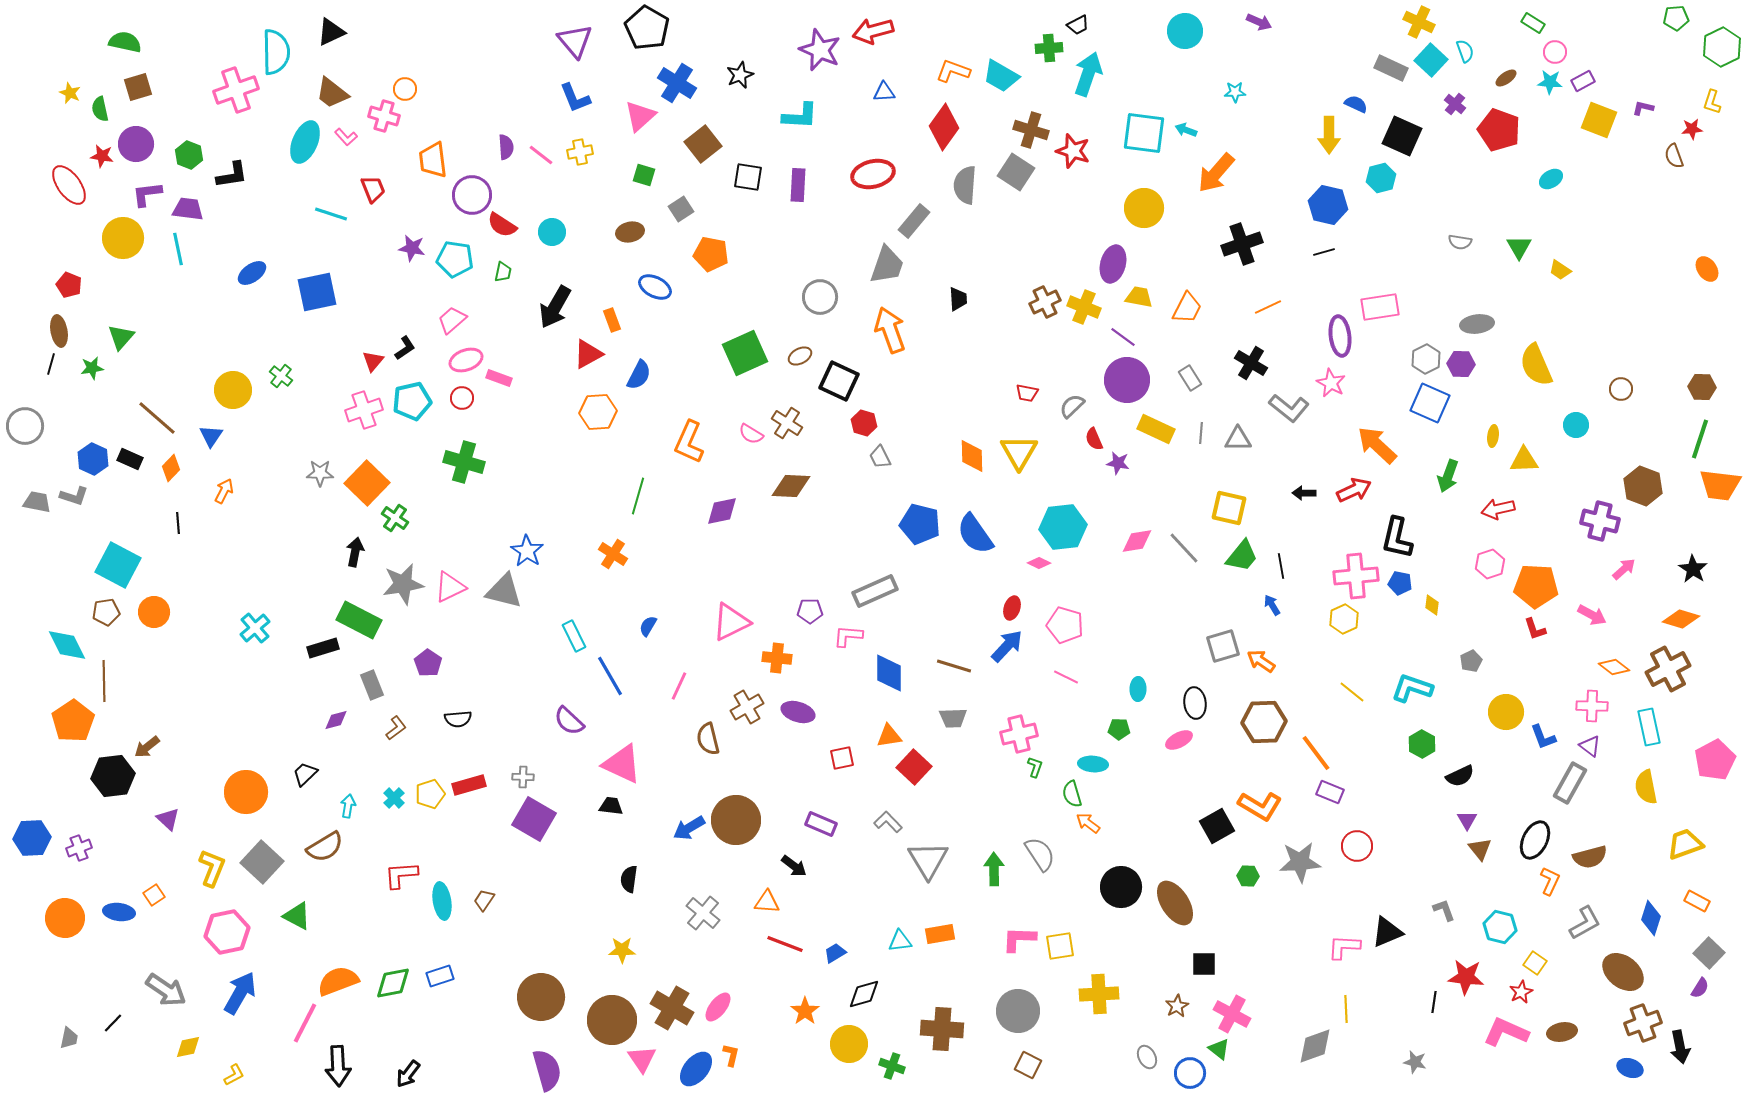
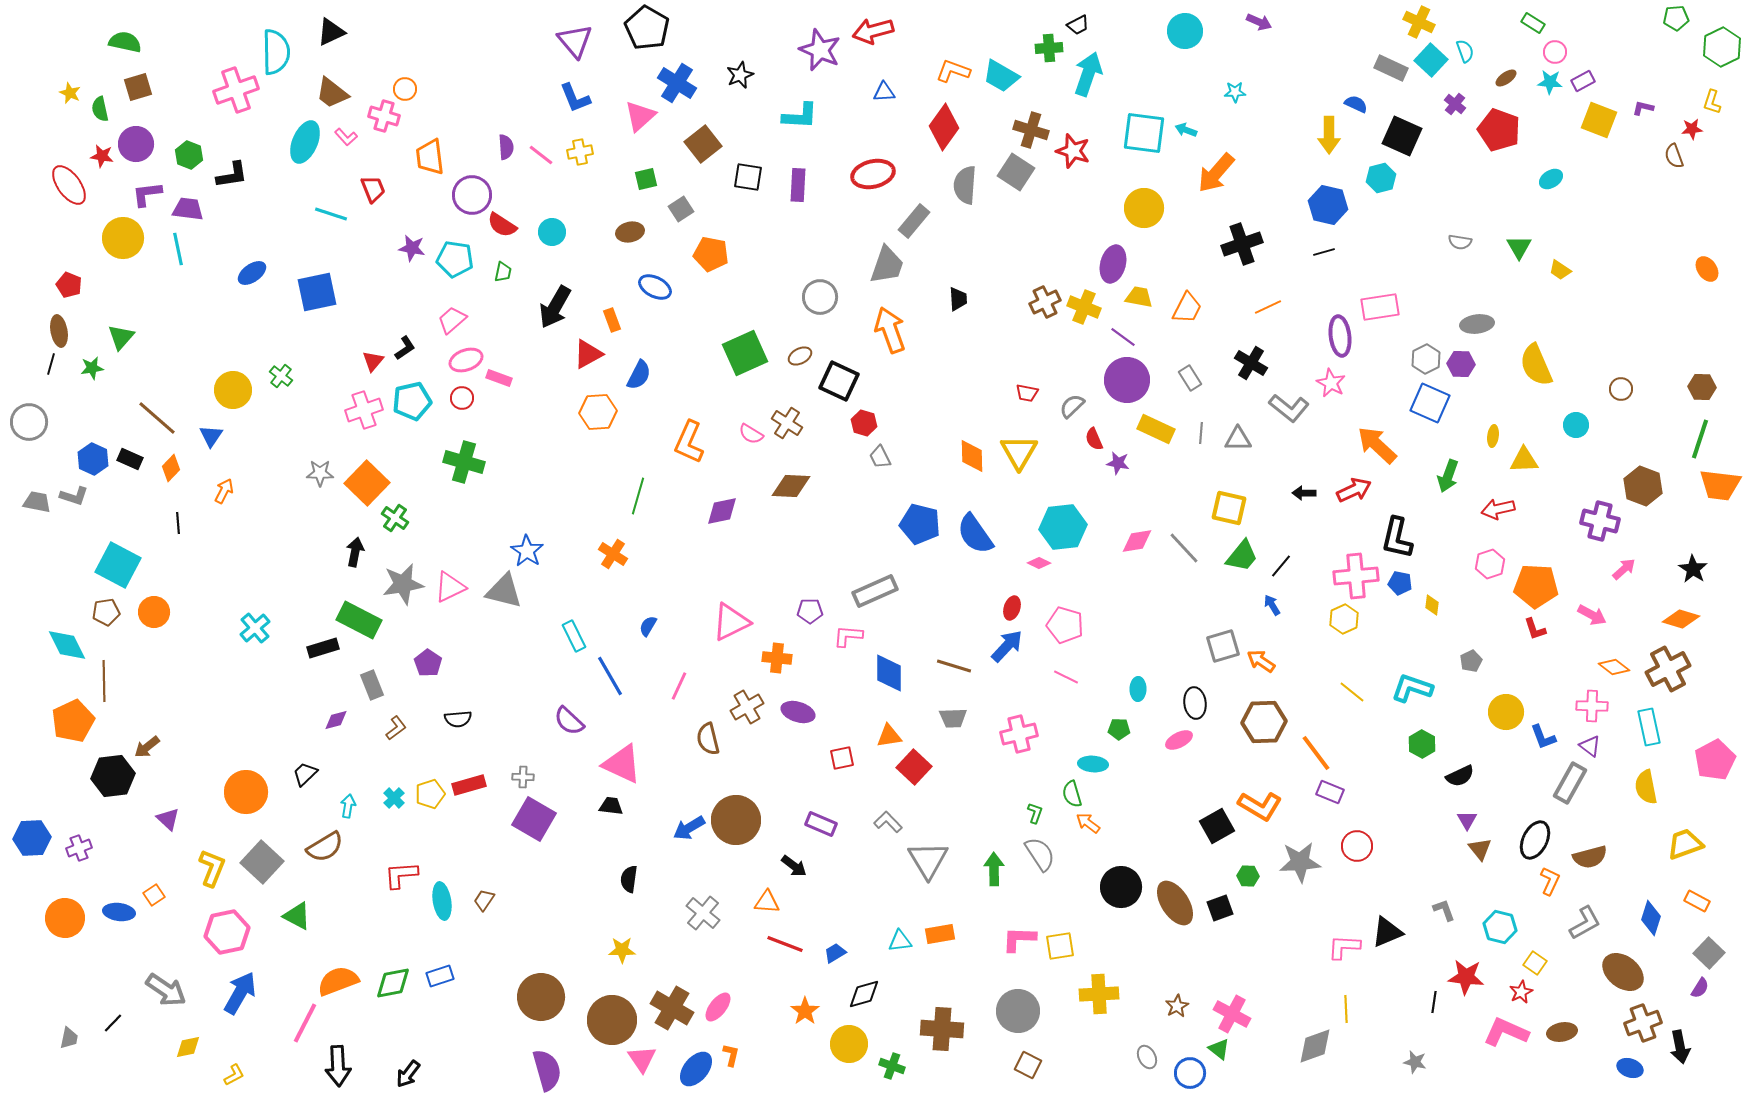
orange trapezoid at (433, 160): moved 3 px left, 3 px up
green square at (644, 175): moved 2 px right, 4 px down; rotated 30 degrees counterclockwise
gray circle at (25, 426): moved 4 px right, 4 px up
black line at (1281, 566): rotated 50 degrees clockwise
orange pentagon at (73, 721): rotated 9 degrees clockwise
green L-shape at (1035, 767): moved 46 px down
black square at (1204, 964): moved 16 px right, 56 px up; rotated 20 degrees counterclockwise
